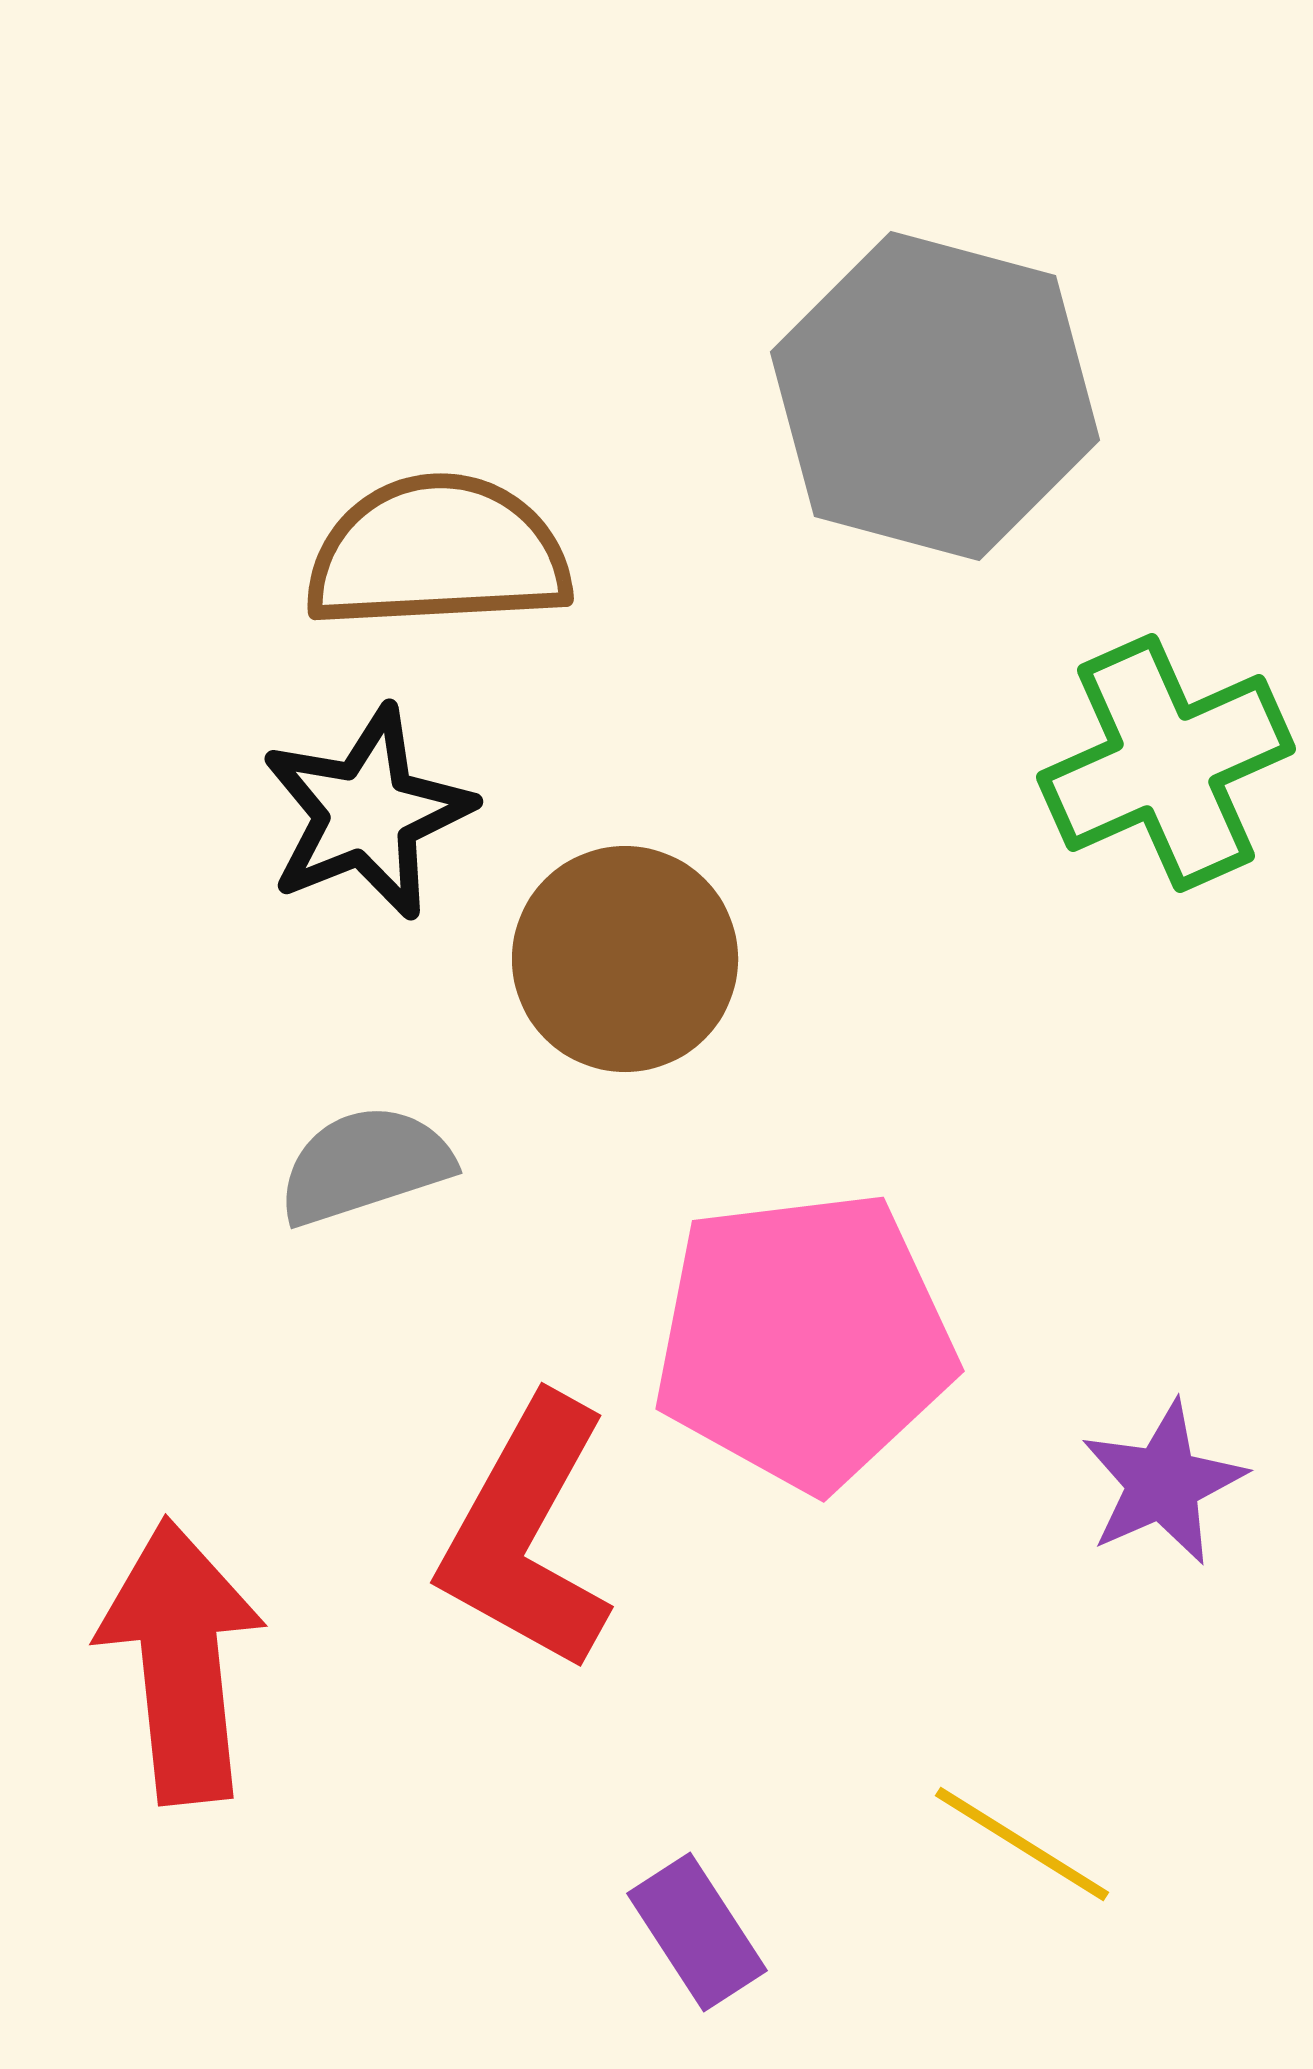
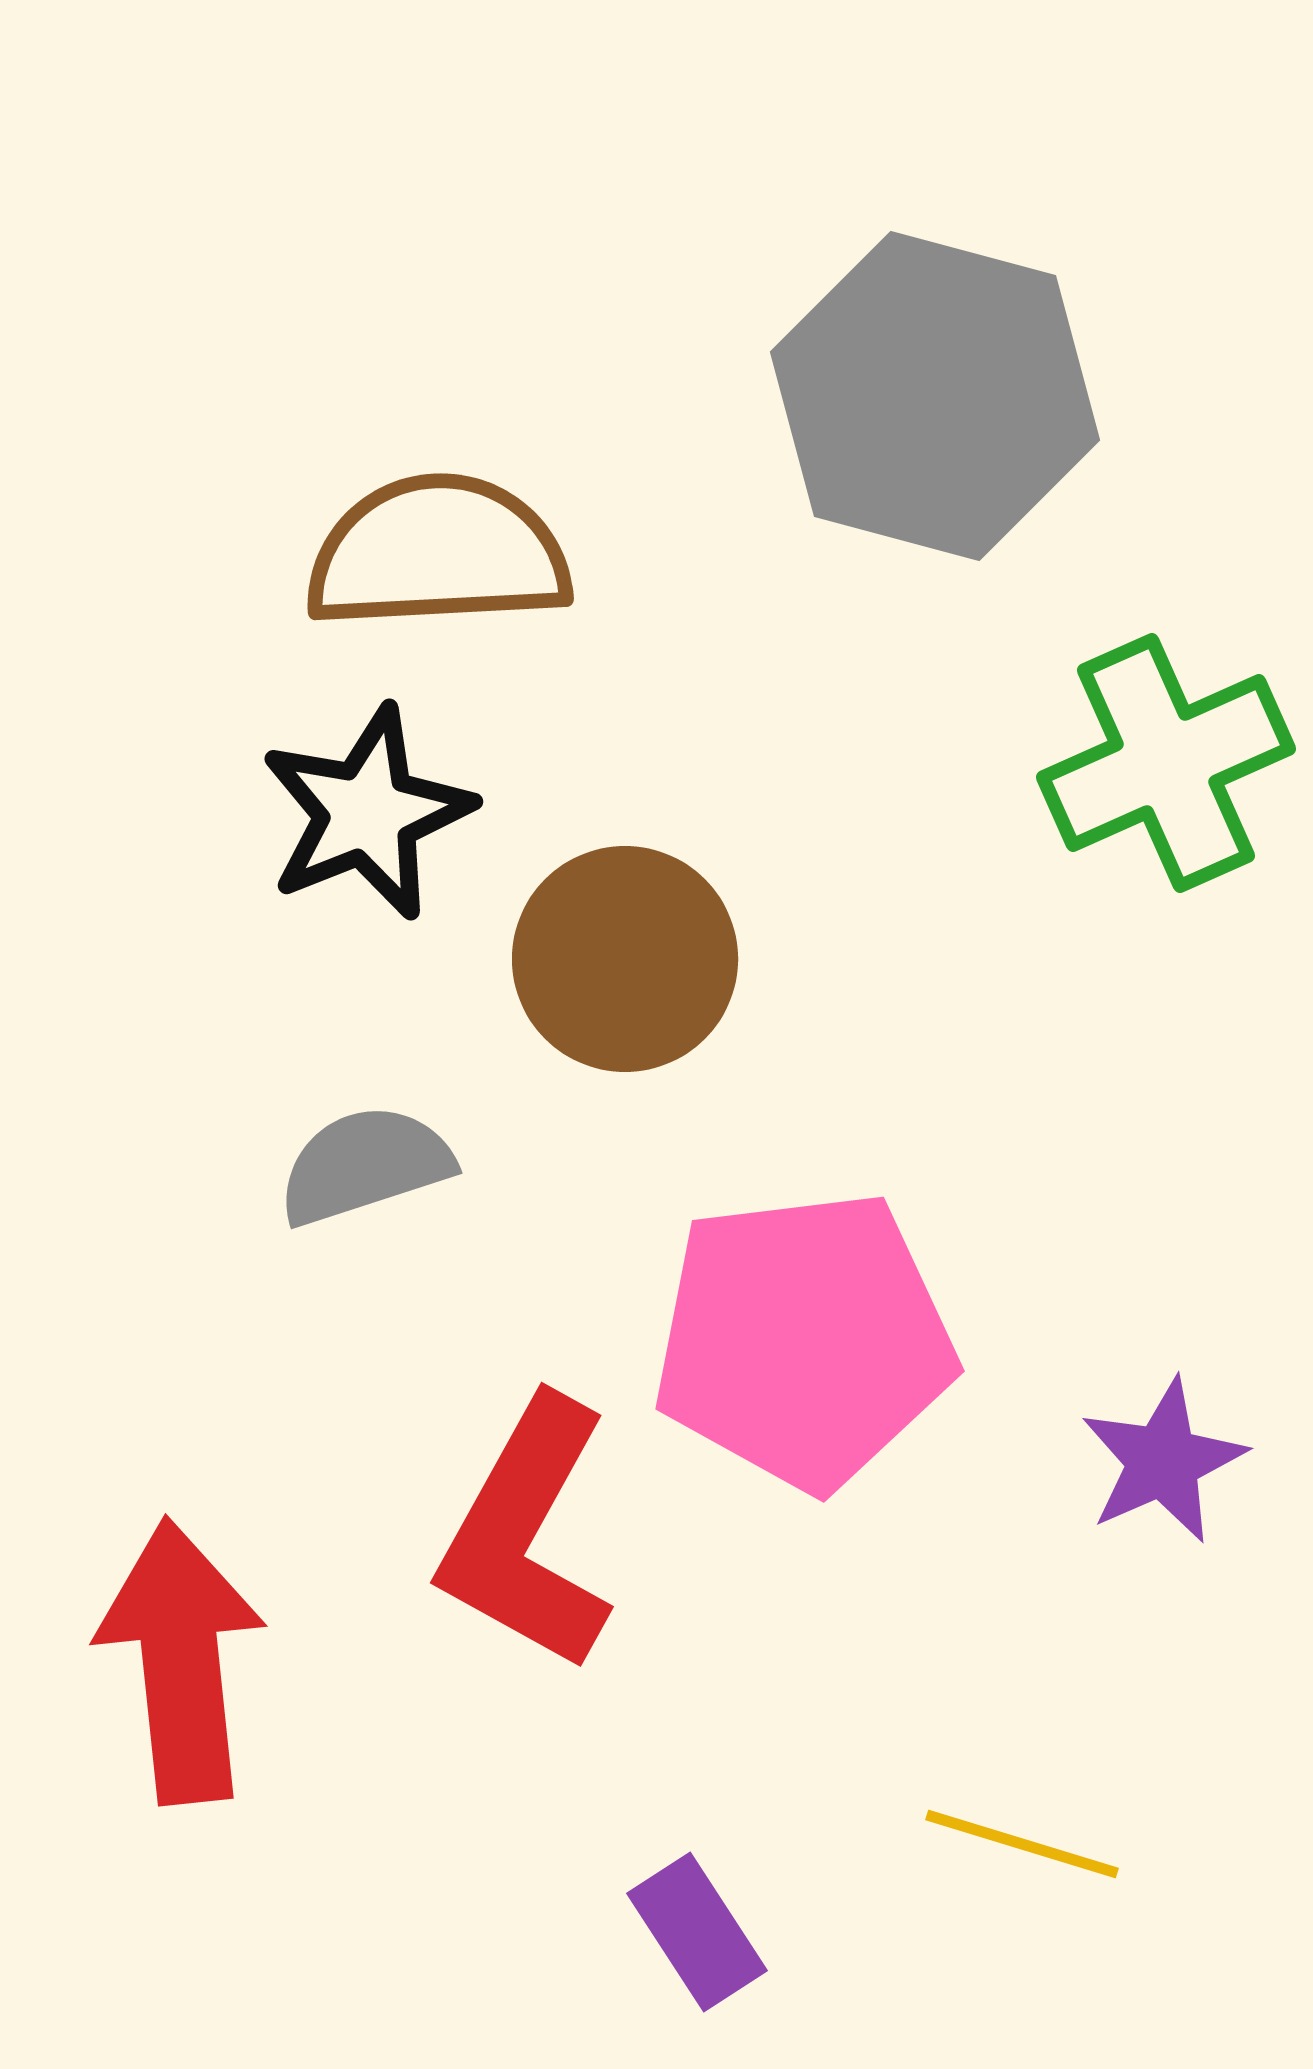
purple star: moved 22 px up
yellow line: rotated 15 degrees counterclockwise
